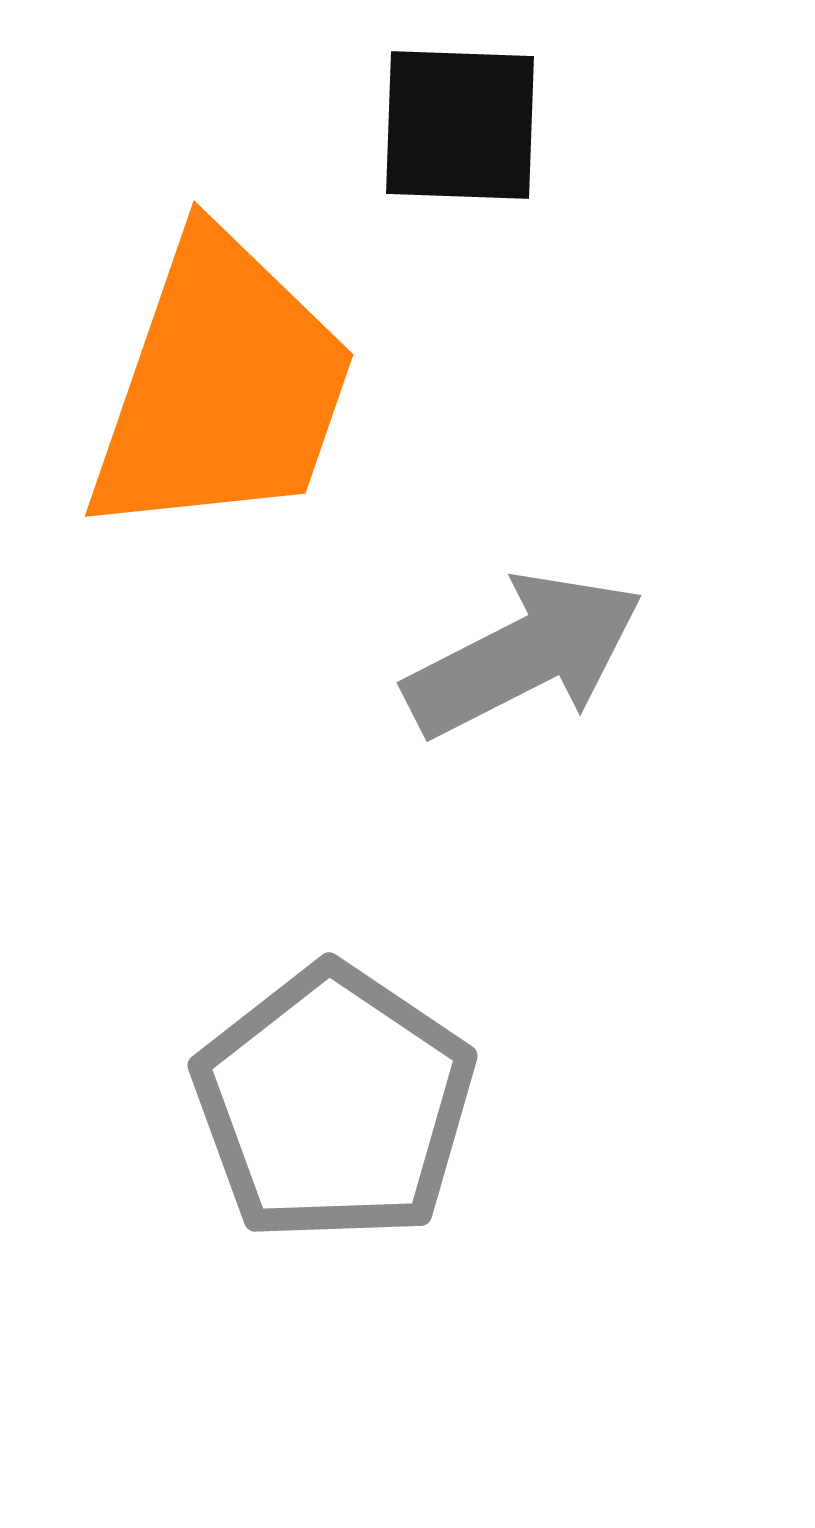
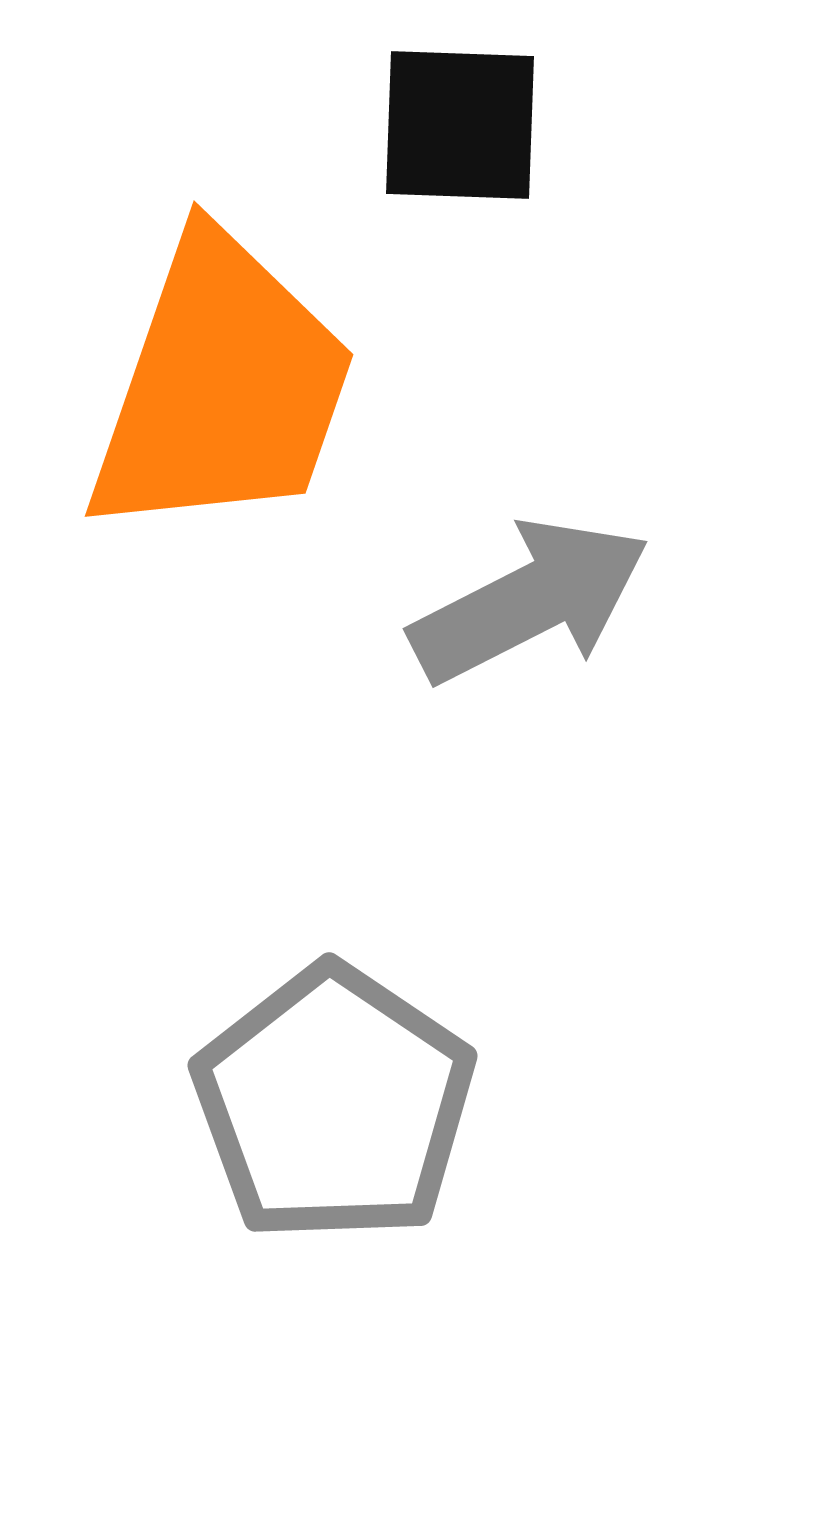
gray arrow: moved 6 px right, 54 px up
